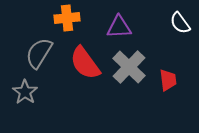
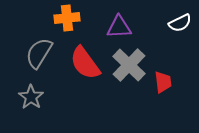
white semicircle: rotated 80 degrees counterclockwise
gray cross: moved 2 px up
red trapezoid: moved 5 px left, 2 px down
gray star: moved 6 px right, 5 px down
